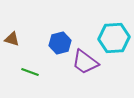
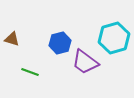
cyan hexagon: rotated 12 degrees counterclockwise
